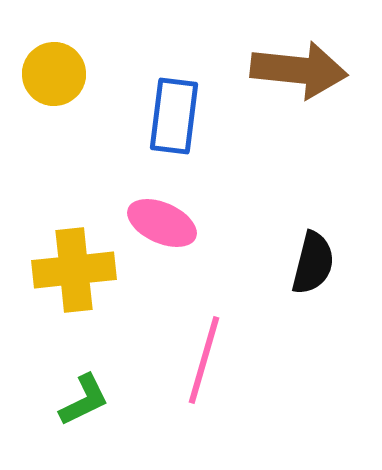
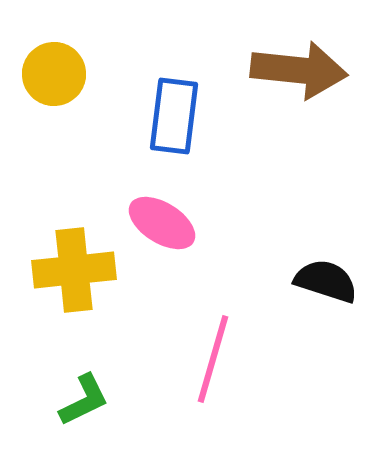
pink ellipse: rotated 8 degrees clockwise
black semicircle: moved 13 px right, 18 px down; rotated 86 degrees counterclockwise
pink line: moved 9 px right, 1 px up
